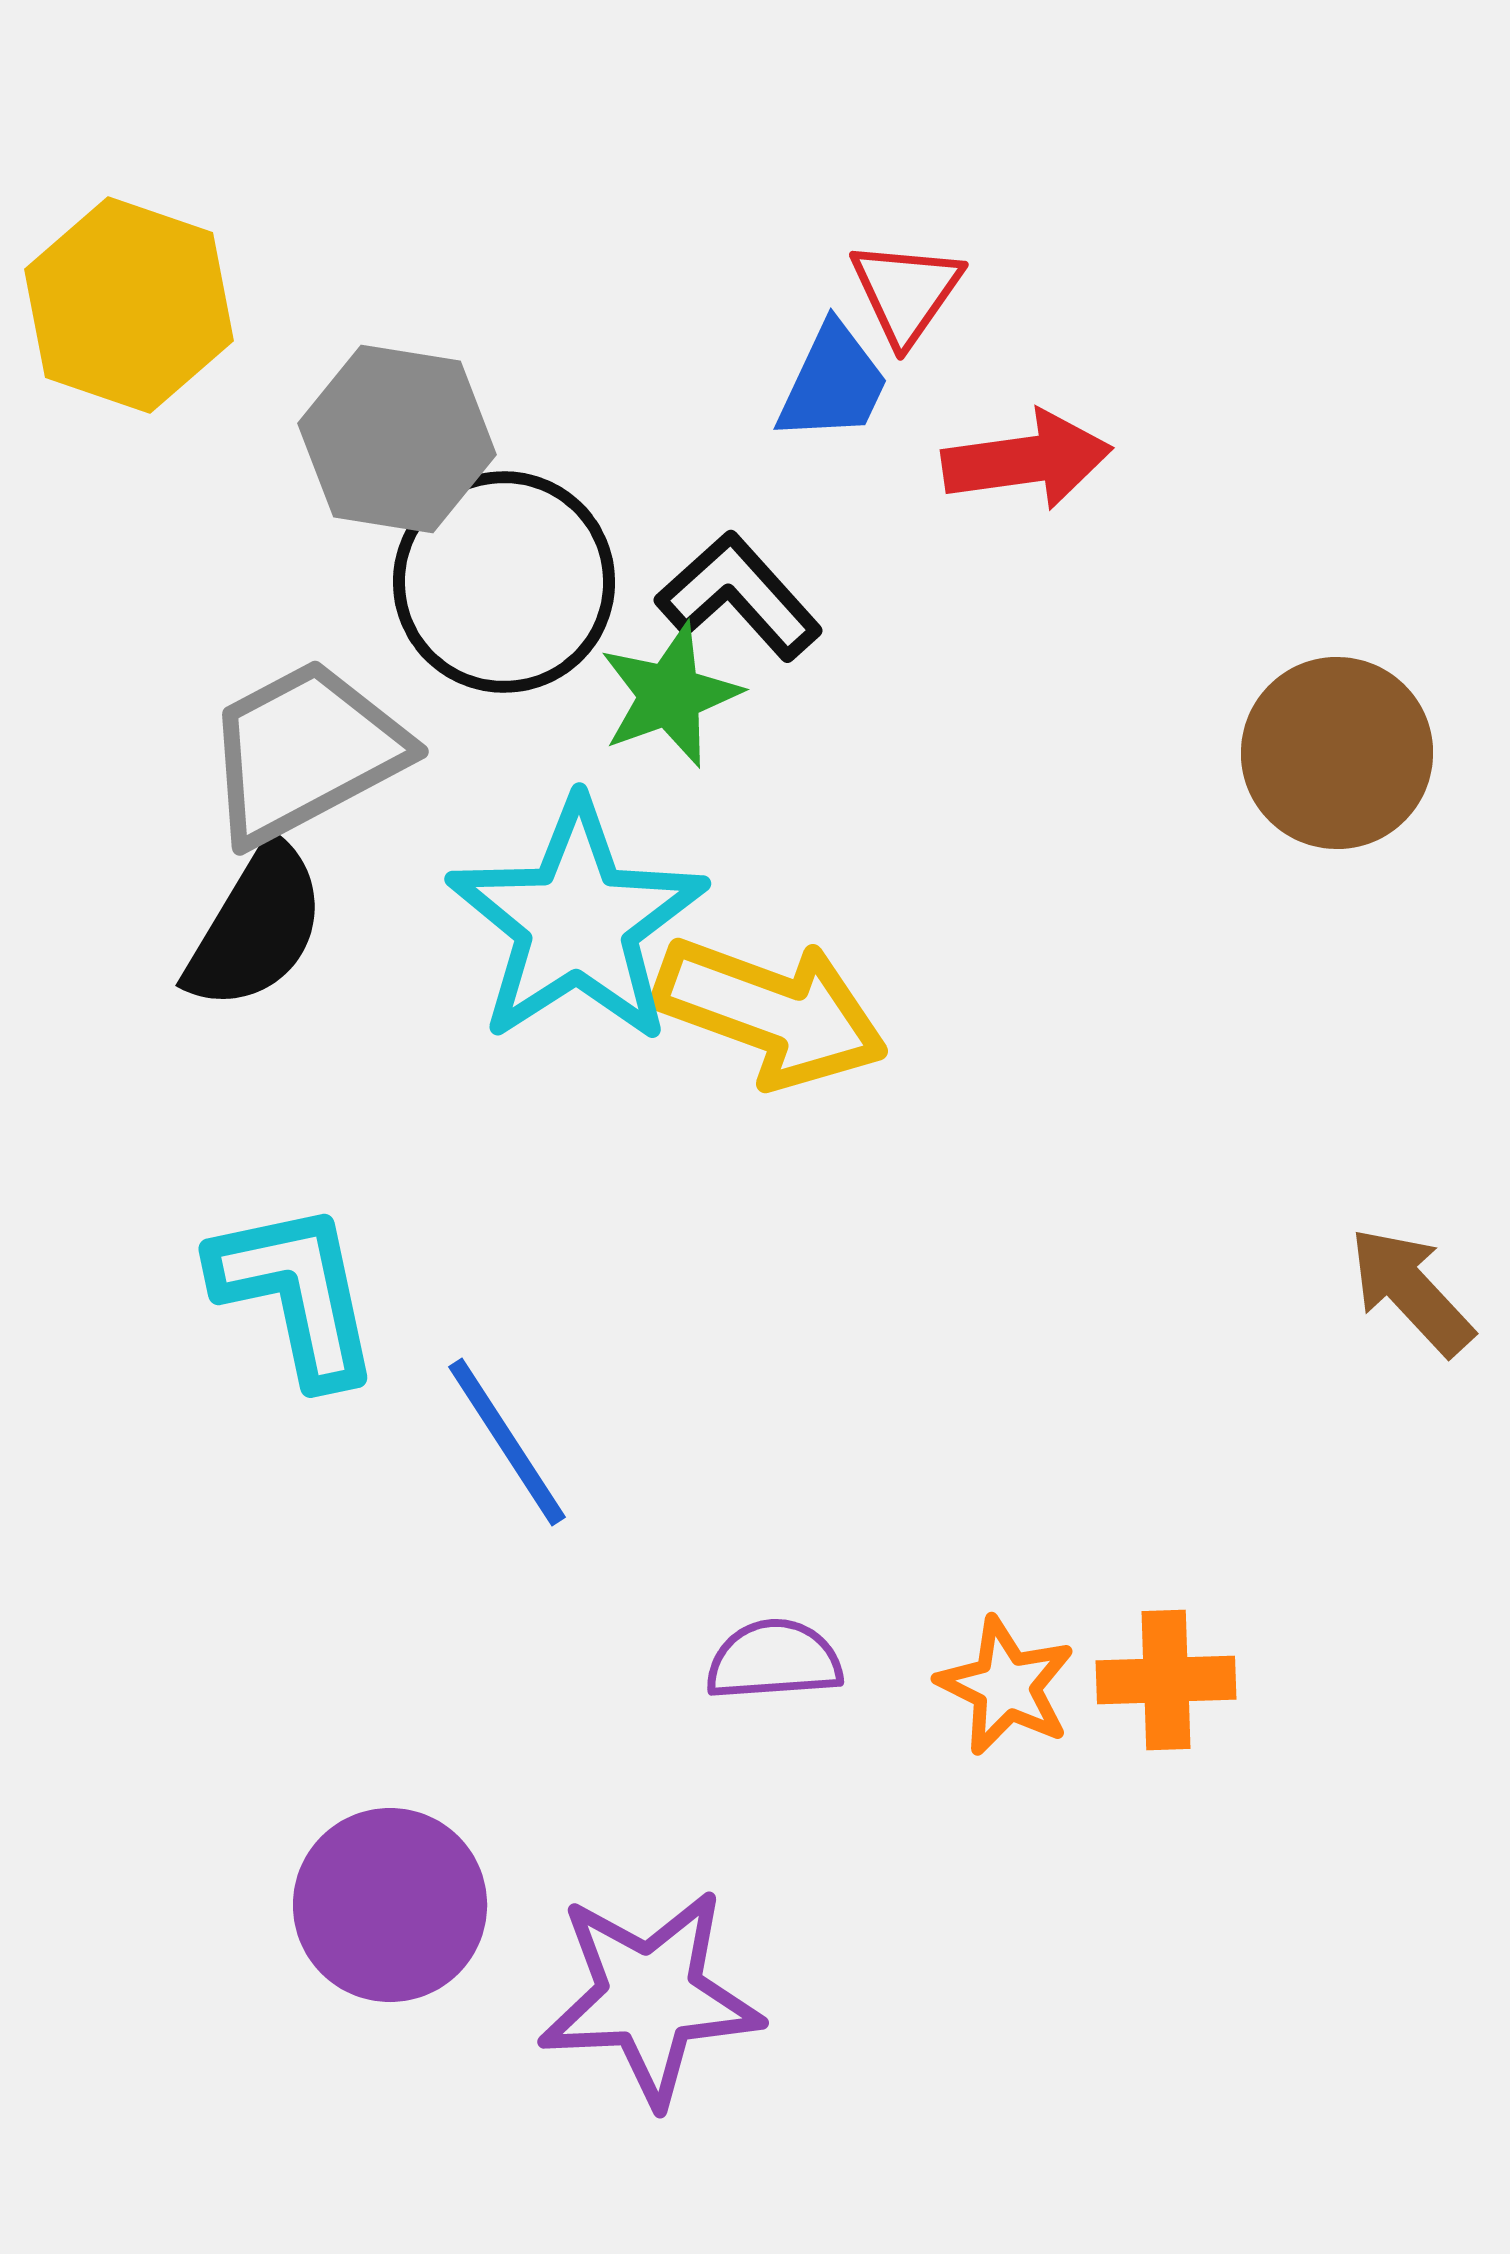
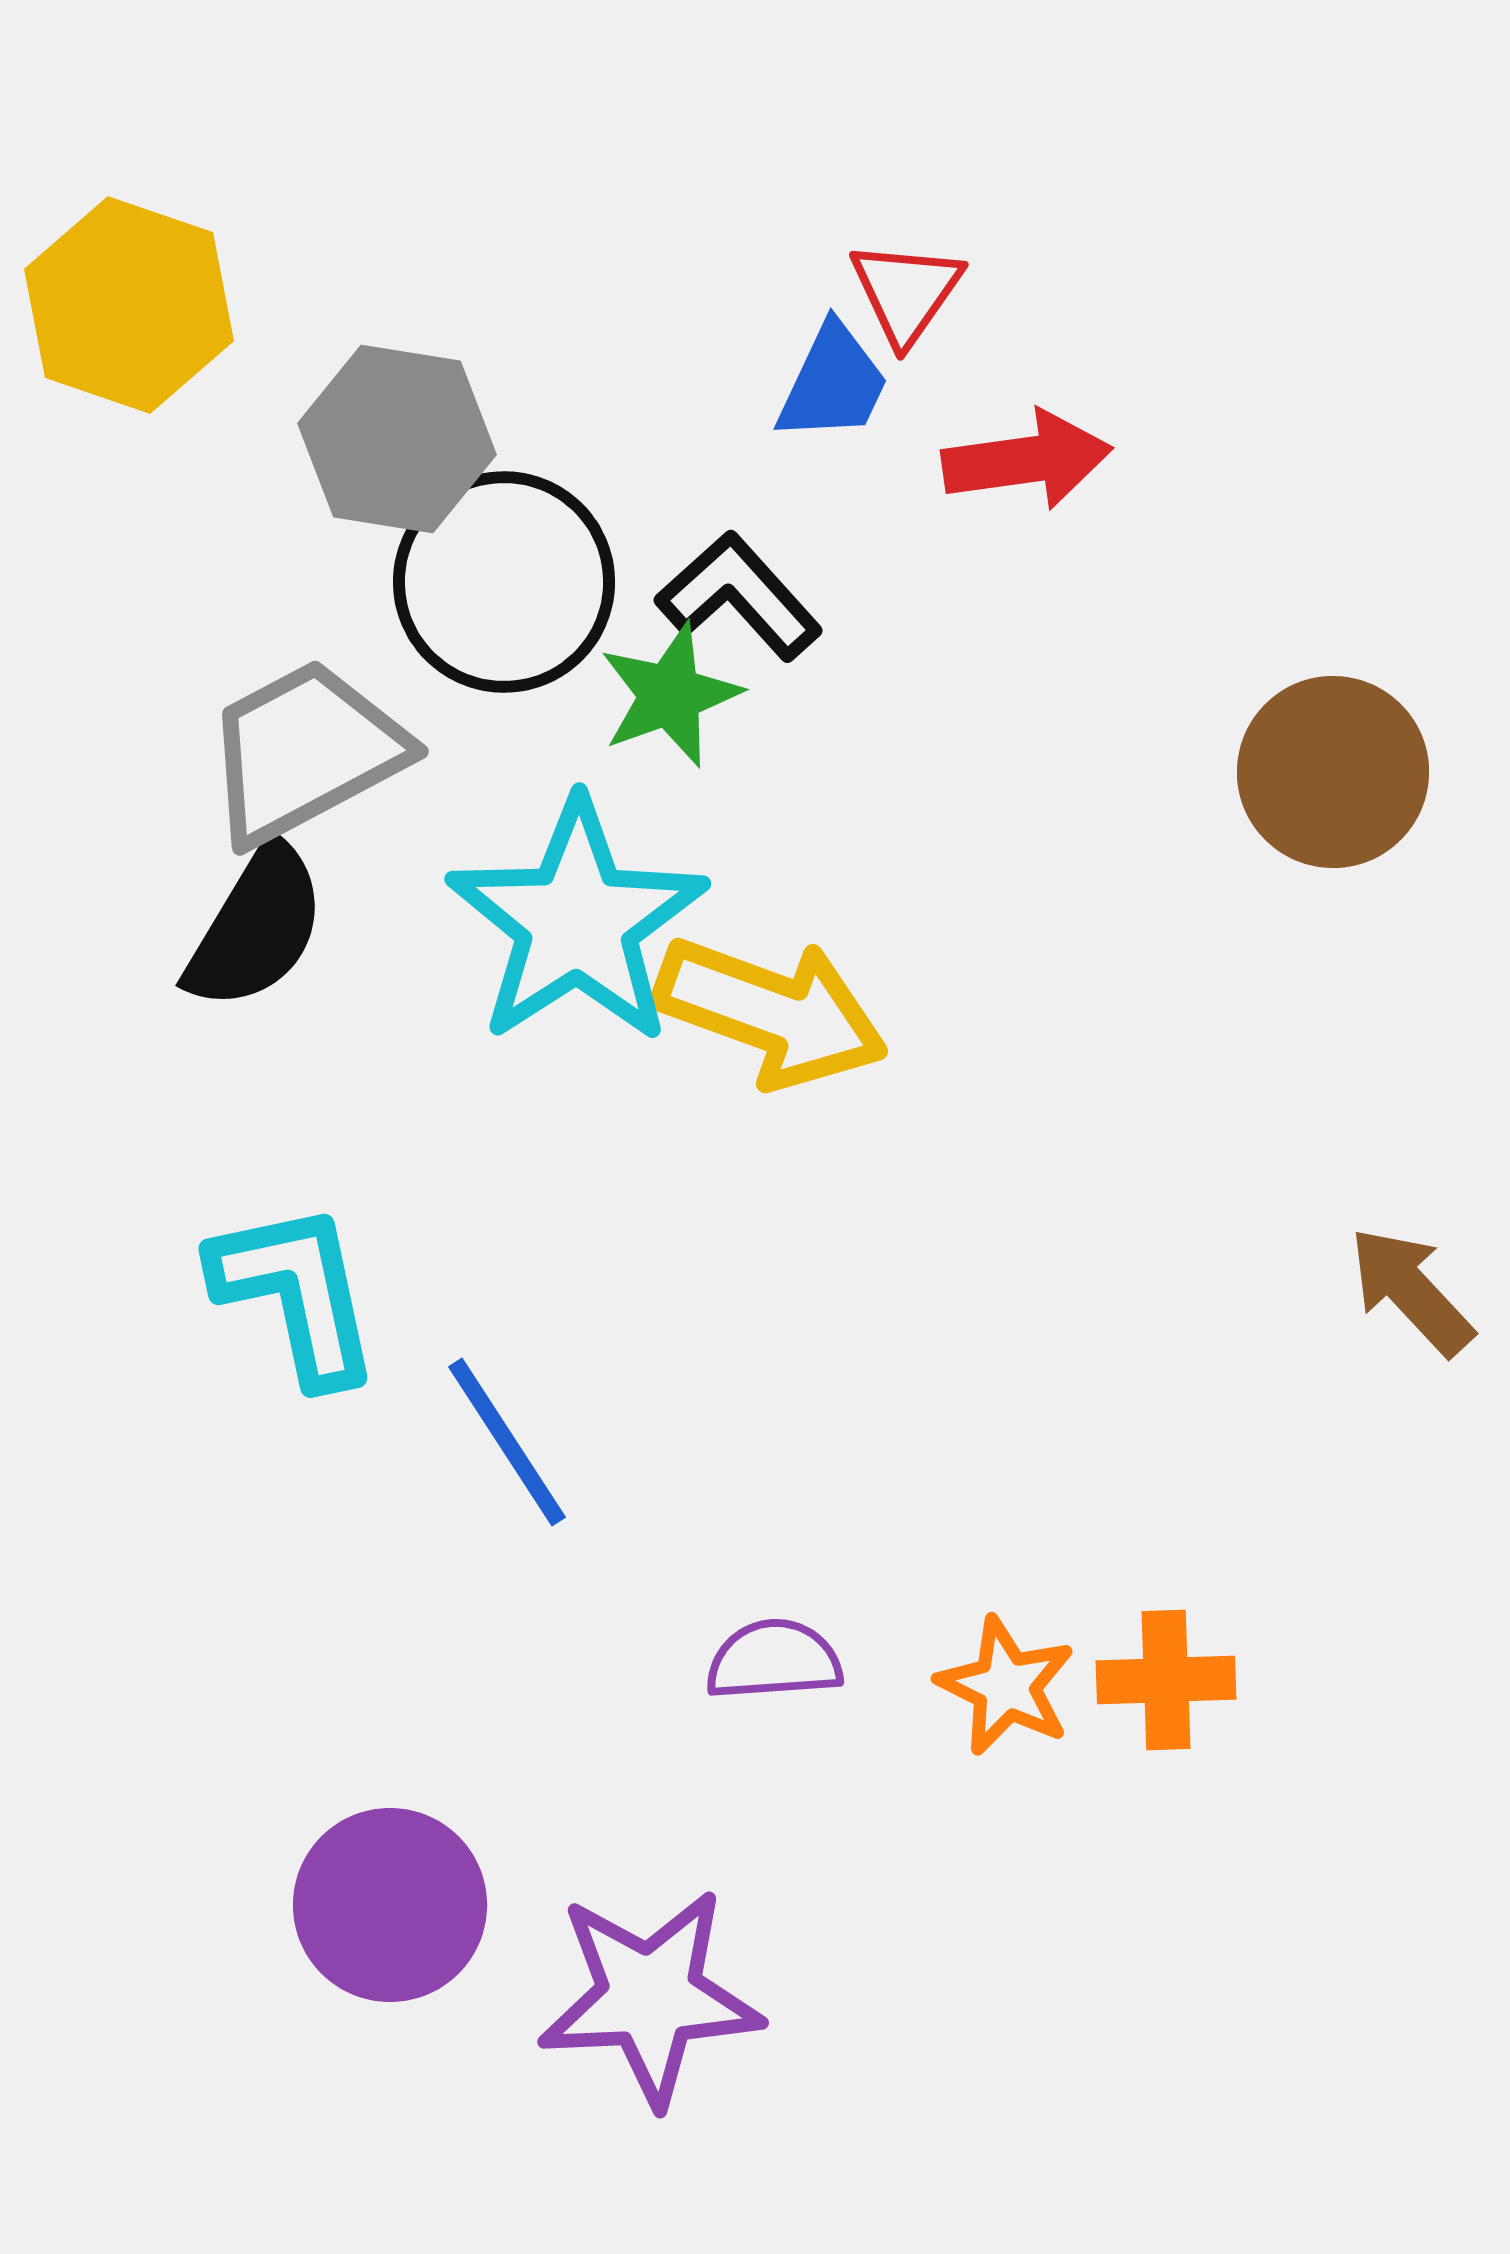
brown circle: moved 4 px left, 19 px down
